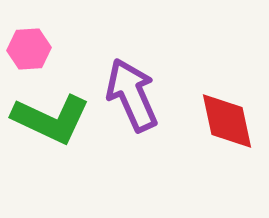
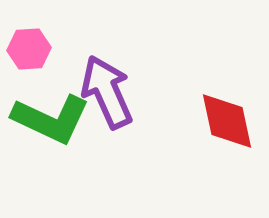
purple arrow: moved 25 px left, 3 px up
